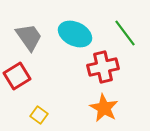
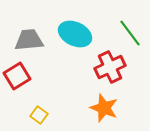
green line: moved 5 px right
gray trapezoid: moved 3 px down; rotated 60 degrees counterclockwise
red cross: moved 7 px right; rotated 12 degrees counterclockwise
orange star: rotated 8 degrees counterclockwise
